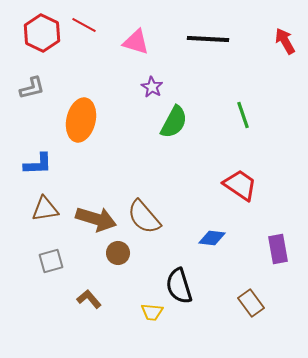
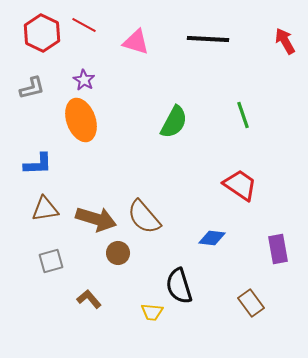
purple star: moved 68 px left, 7 px up
orange ellipse: rotated 33 degrees counterclockwise
